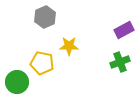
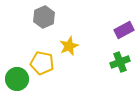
gray hexagon: moved 1 px left
yellow star: rotated 24 degrees counterclockwise
green circle: moved 3 px up
